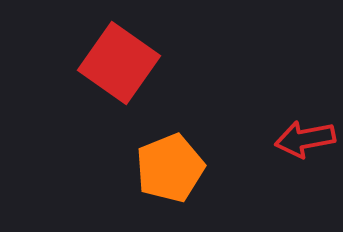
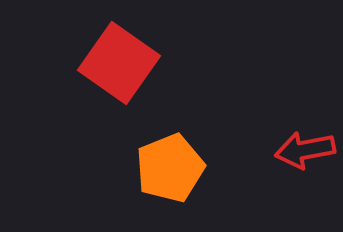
red arrow: moved 11 px down
